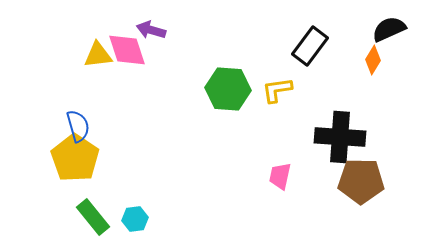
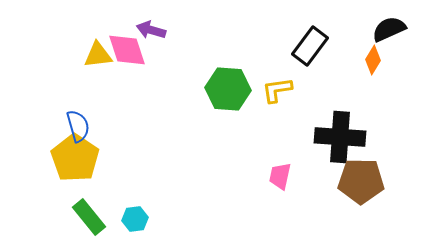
green rectangle: moved 4 px left
